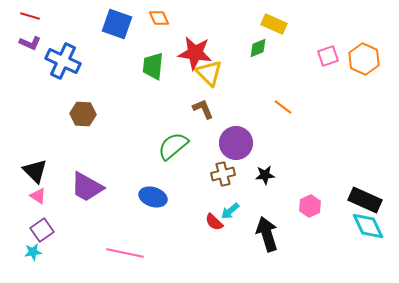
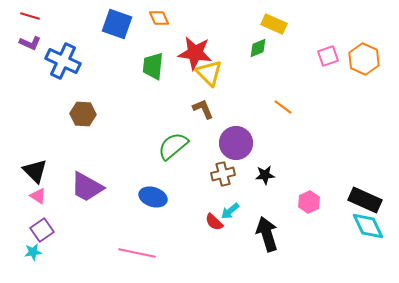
pink hexagon: moved 1 px left, 4 px up
pink line: moved 12 px right
